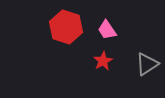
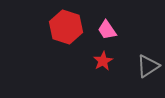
gray triangle: moved 1 px right, 2 px down
